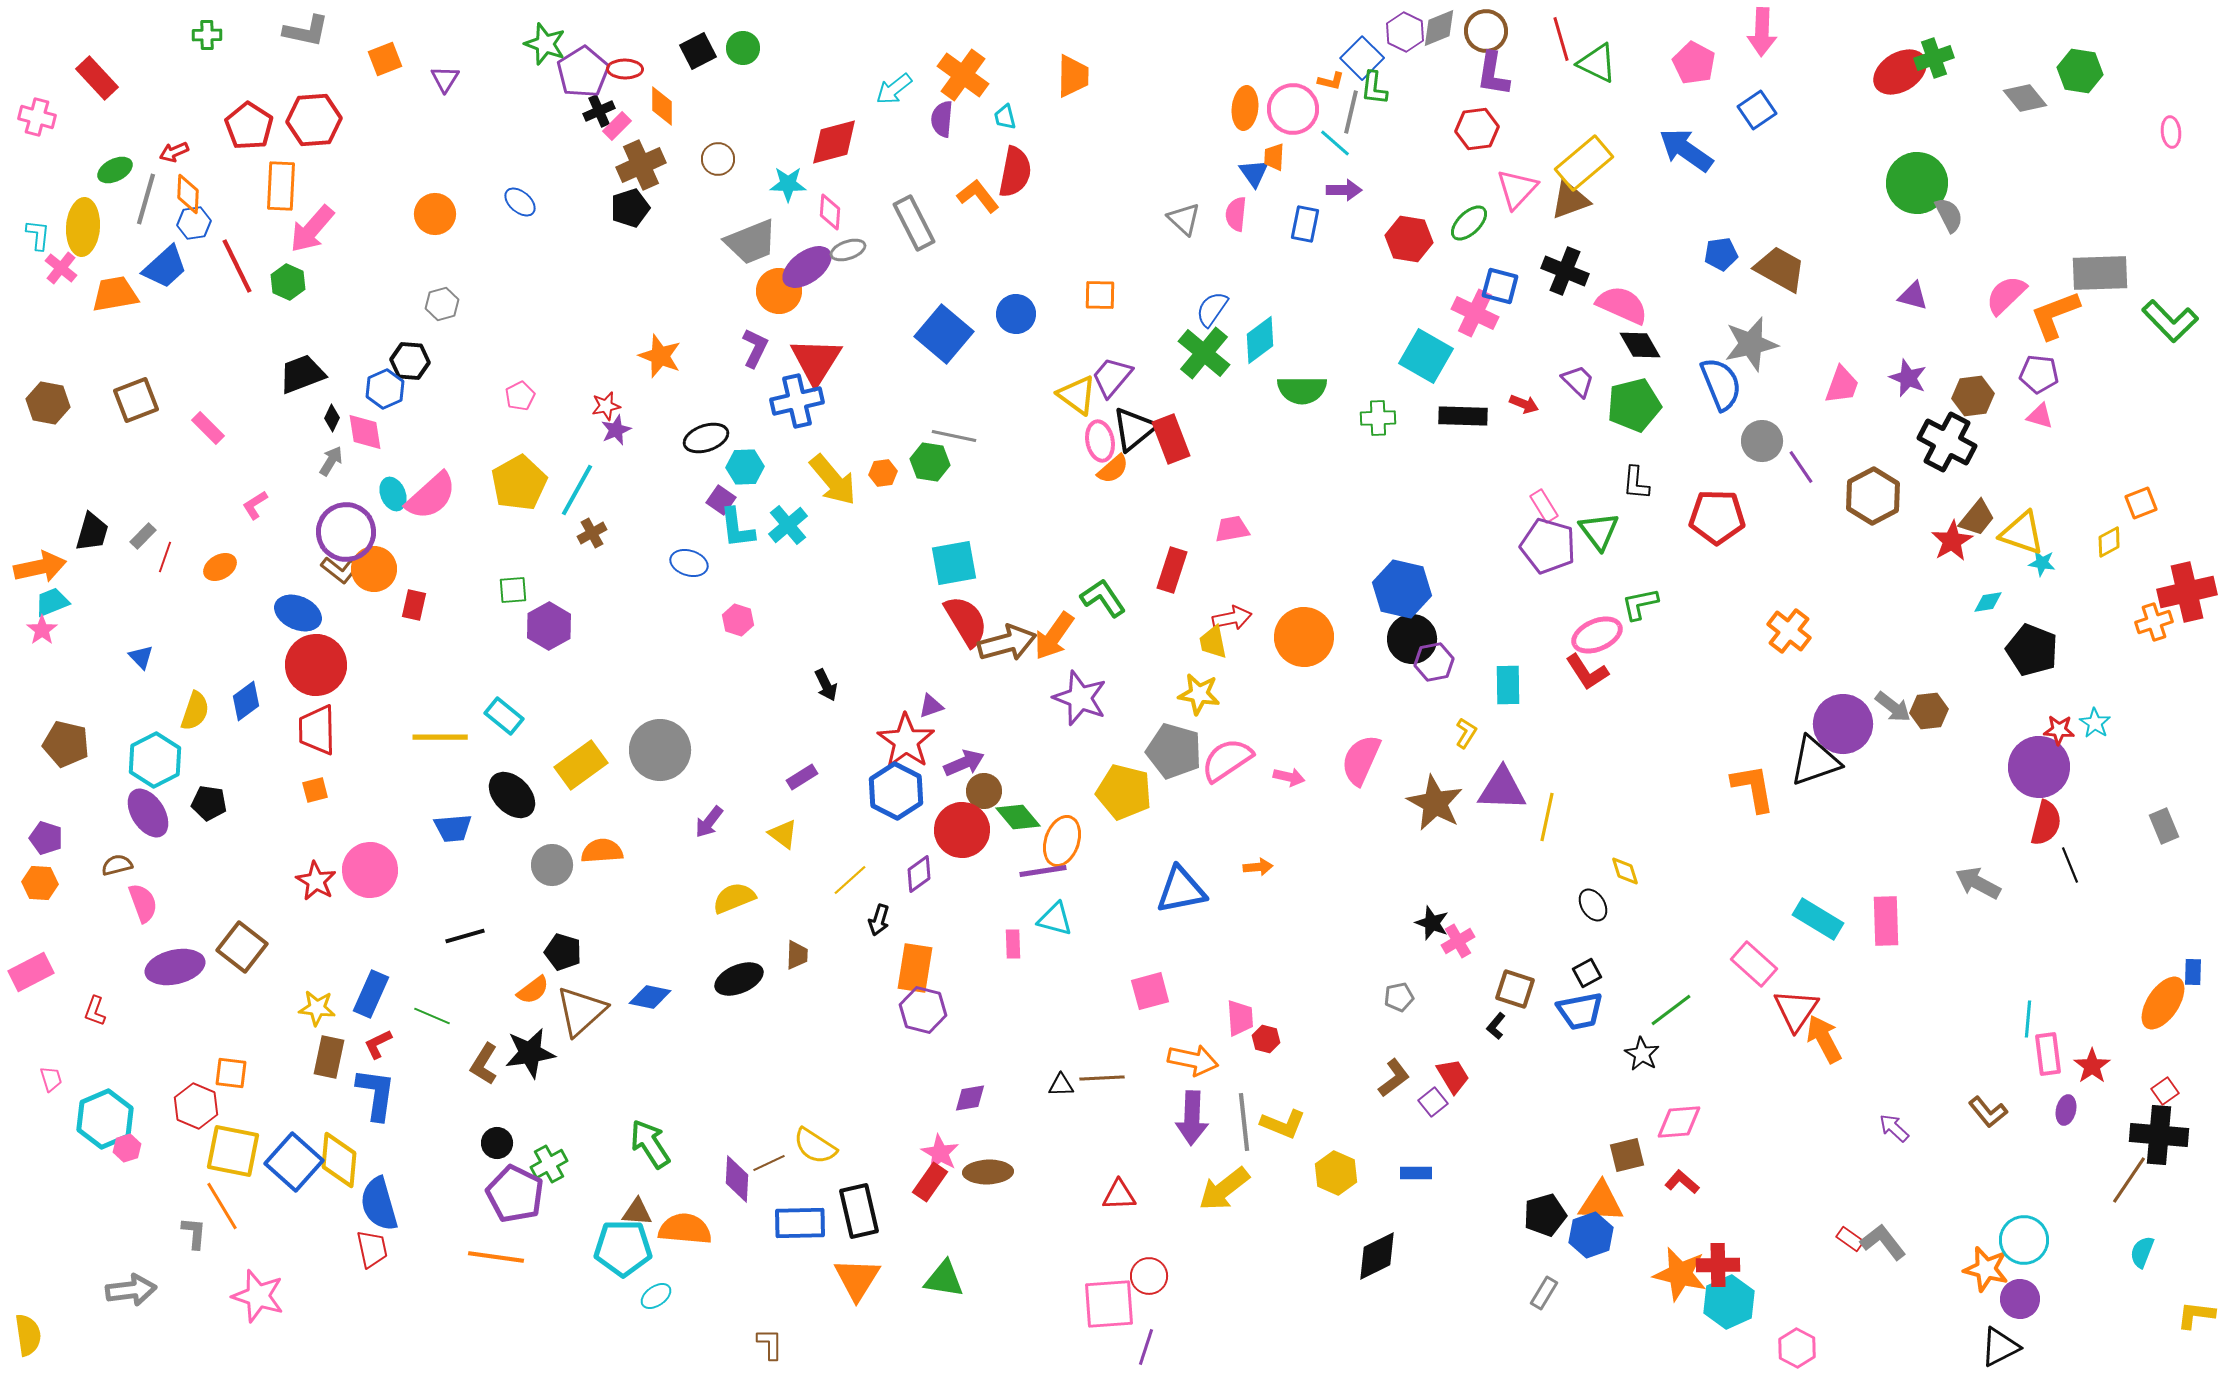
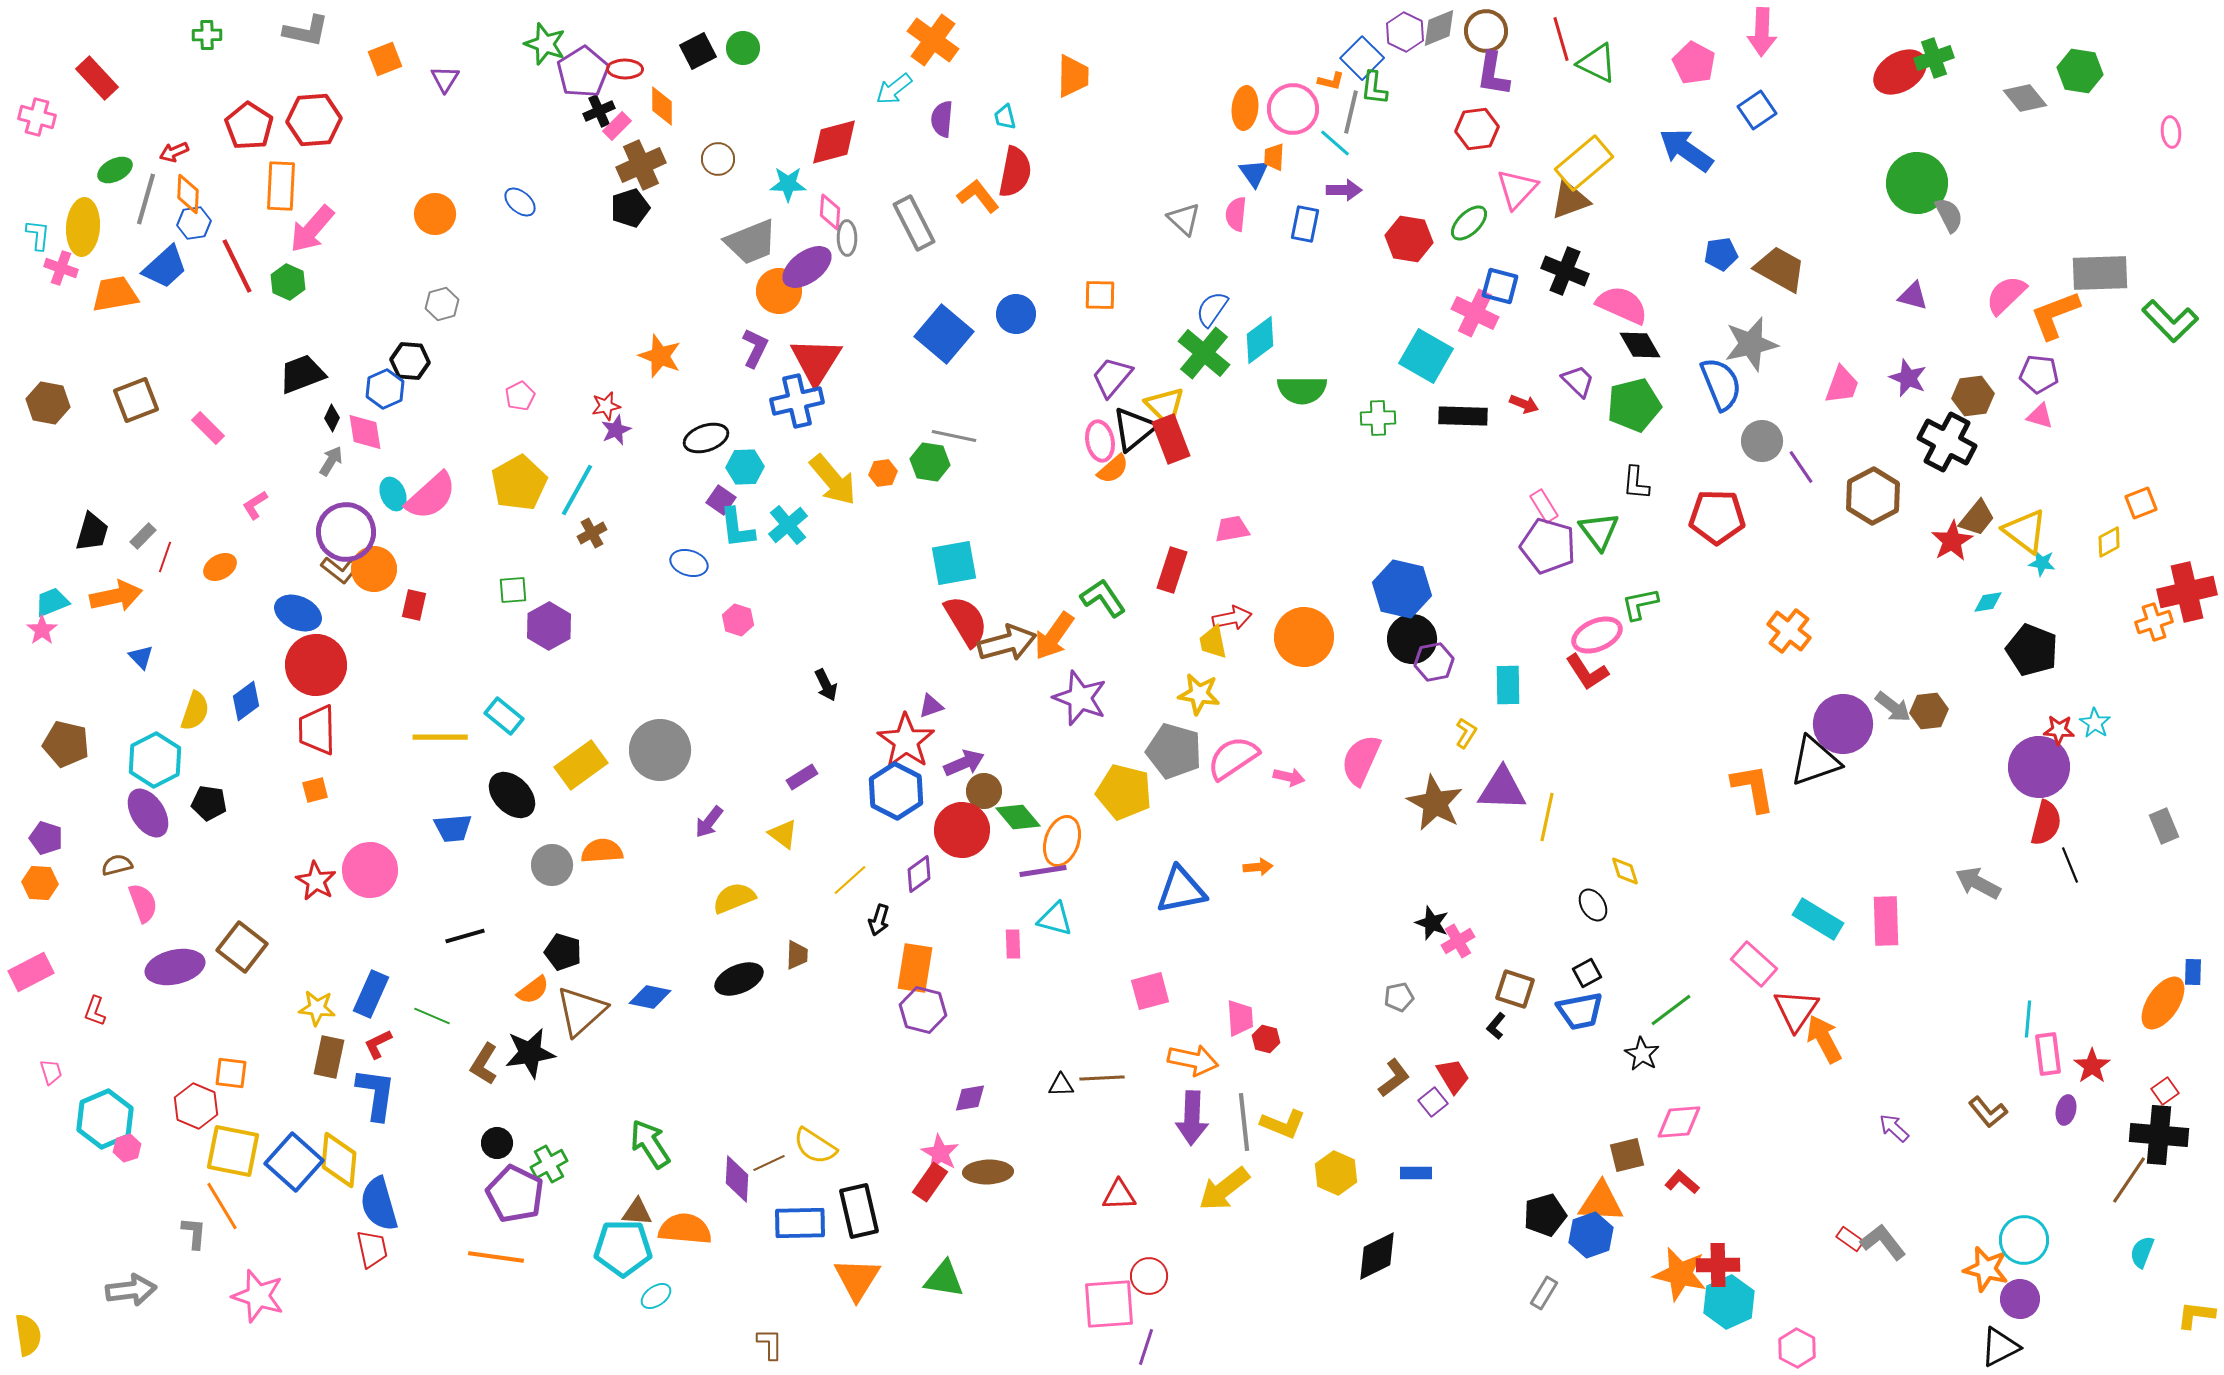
orange cross at (963, 75): moved 30 px left, 35 px up
gray ellipse at (848, 250): moved 1 px left, 12 px up; rotated 72 degrees counterclockwise
pink cross at (61, 268): rotated 20 degrees counterclockwise
yellow triangle at (1077, 395): moved 88 px right, 11 px down; rotated 9 degrees clockwise
yellow triangle at (2022, 533): moved 3 px right, 2 px up; rotated 18 degrees clockwise
orange arrow at (40, 567): moved 76 px right, 29 px down
pink semicircle at (1227, 760): moved 6 px right, 2 px up
pink trapezoid at (51, 1079): moved 7 px up
